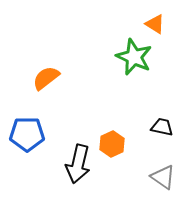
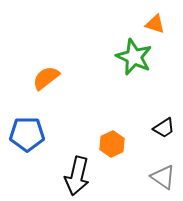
orange triangle: rotated 15 degrees counterclockwise
black trapezoid: moved 2 px right, 1 px down; rotated 135 degrees clockwise
black arrow: moved 1 px left, 12 px down
